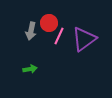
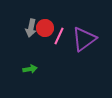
red circle: moved 4 px left, 5 px down
gray arrow: moved 3 px up
